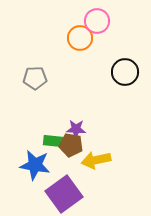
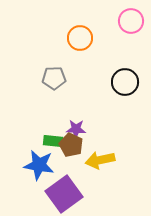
pink circle: moved 34 px right
black circle: moved 10 px down
gray pentagon: moved 19 px right
brown pentagon: rotated 15 degrees clockwise
yellow arrow: moved 4 px right
blue star: moved 4 px right
